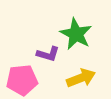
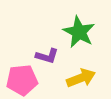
green star: moved 3 px right, 2 px up
purple L-shape: moved 1 px left, 2 px down
